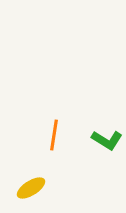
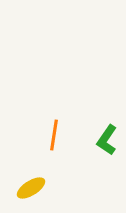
green L-shape: rotated 92 degrees clockwise
